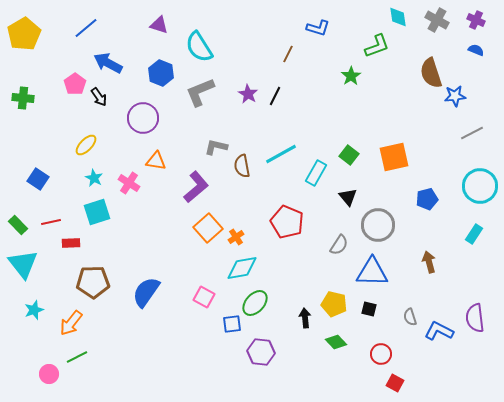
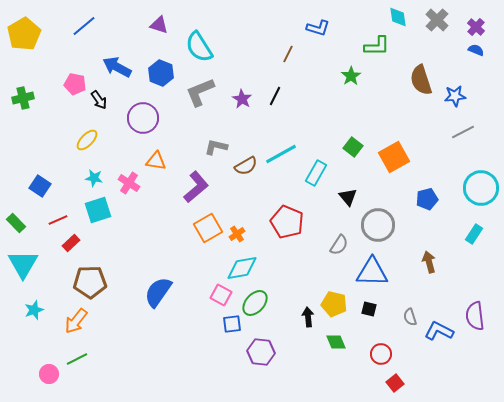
gray cross at (437, 20): rotated 15 degrees clockwise
purple cross at (476, 20): moved 7 px down; rotated 18 degrees clockwise
blue line at (86, 28): moved 2 px left, 2 px up
green L-shape at (377, 46): rotated 20 degrees clockwise
blue arrow at (108, 63): moved 9 px right, 4 px down
brown semicircle at (431, 73): moved 10 px left, 7 px down
pink pentagon at (75, 84): rotated 25 degrees counterclockwise
purple star at (248, 94): moved 6 px left, 5 px down
black arrow at (99, 97): moved 3 px down
green cross at (23, 98): rotated 20 degrees counterclockwise
gray line at (472, 133): moved 9 px left, 1 px up
yellow ellipse at (86, 145): moved 1 px right, 5 px up
green square at (349, 155): moved 4 px right, 8 px up
orange square at (394, 157): rotated 16 degrees counterclockwise
brown semicircle at (242, 166): moved 4 px right; rotated 110 degrees counterclockwise
cyan star at (94, 178): rotated 18 degrees counterclockwise
blue square at (38, 179): moved 2 px right, 7 px down
cyan circle at (480, 186): moved 1 px right, 2 px down
cyan square at (97, 212): moved 1 px right, 2 px up
red line at (51, 222): moved 7 px right, 2 px up; rotated 12 degrees counterclockwise
green rectangle at (18, 225): moved 2 px left, 2 px up
orange square at (208, 228): rotated 12 degrees clockwise
orange cross at (236, 237): moved 1 px right, 3 px up
red rectangle at (71, 243): rotated 42 degrees counterclockwise
cyan triangle at (23, 264): rotated 8 degrees clockwise
brown pentagon at (93, 282): moved 3 px left
blue semicircle at (146, 292): moved 12 px right
pink square at (204, 297): moved 17 px right, 2 px up
black arrow at (305, 318): moved 3 px right, 1 px up
purple semicircle at (475, 318): moved 2 px up
orange arrow at (71, 323): moved 5 px right, 2 px up
green diamond at (336, 342): rotated 20 degrees clockwise
green line at (77, 357): moved 2 px down
red square at (395, 383): rotated 24 degrees clockwise
